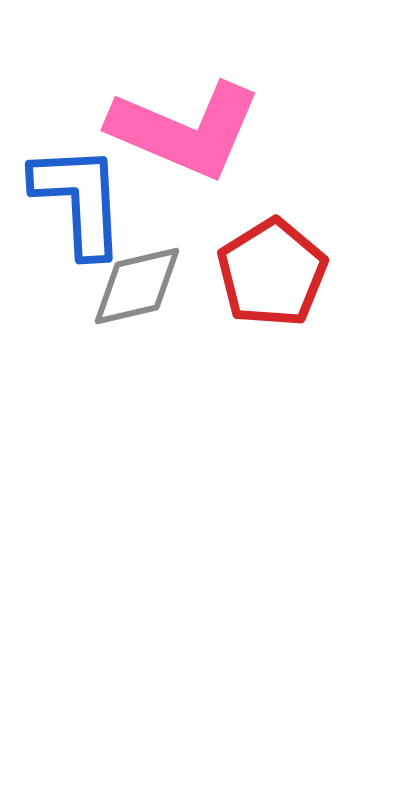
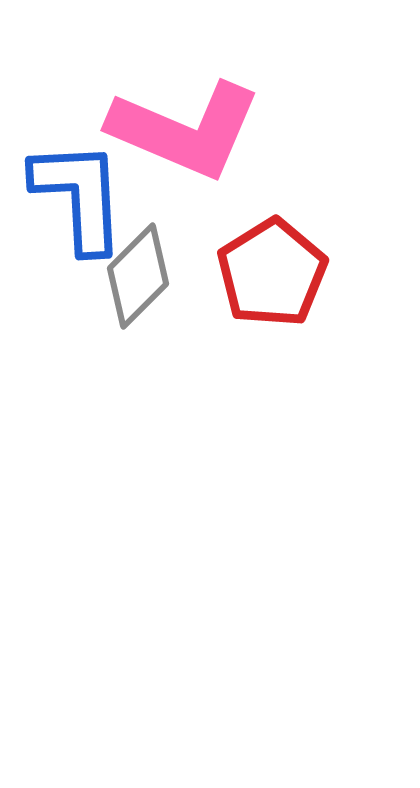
blue L-shape: moved 4 px up
gray diamond: moved 1 px right, 10 px up; rotated 32 degrees counterclockwise
